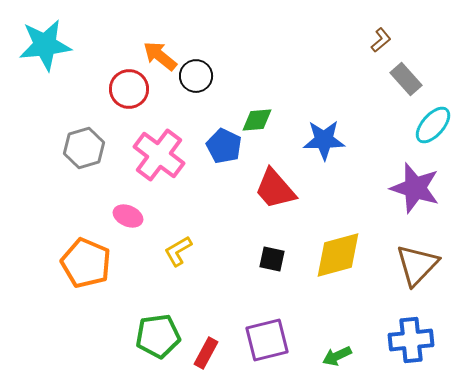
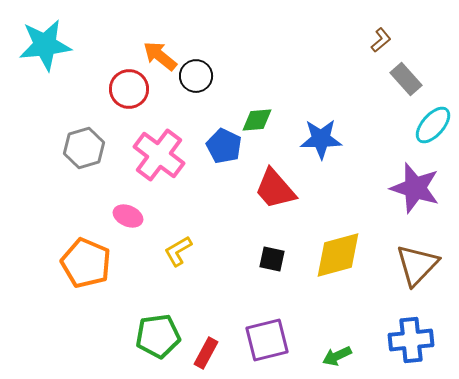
blue star: moved 3 px left, 1 px up
